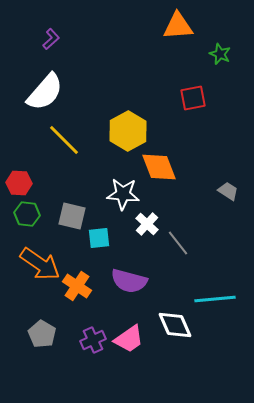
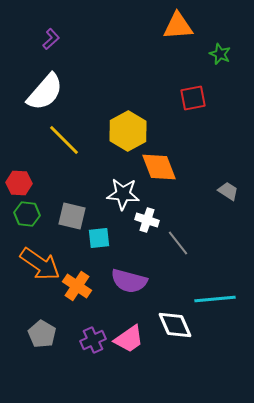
white cross: moved 4 px up; rotated 25 degrees counterclockwise
